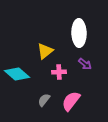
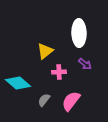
cyan diamond: moved 1 px right, 9 px down
